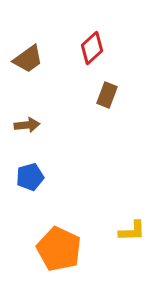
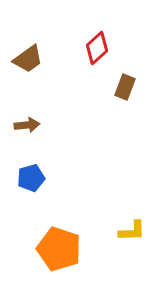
red diamond: moved 5 px right
brown rectangle: moved 18 px right, 8 px up
blue pentagon: moved 1 px right, 1 px down
orange pentagon: rotated 6 degrees counterclockwise
